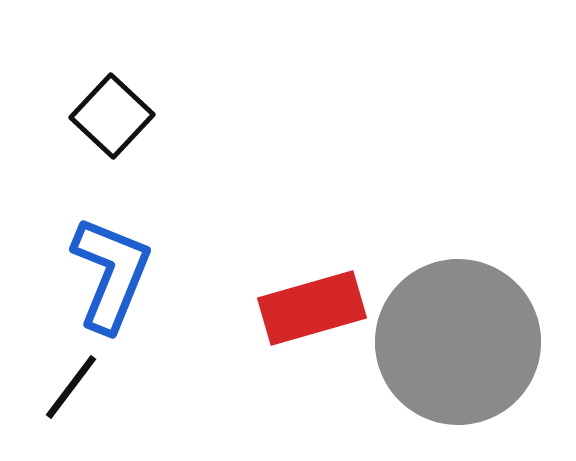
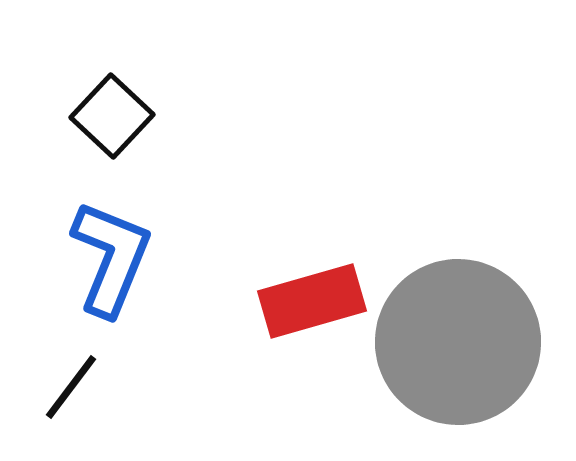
blue L-shape: moved 16 px up
red rectangle: moved 7 px up
